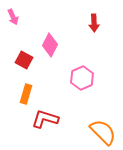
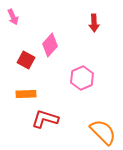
pink diamond: rotated 15 degrees clockwise
red square: moved 2 px right
orange rectangle: rotated 72 degrees clockwise
